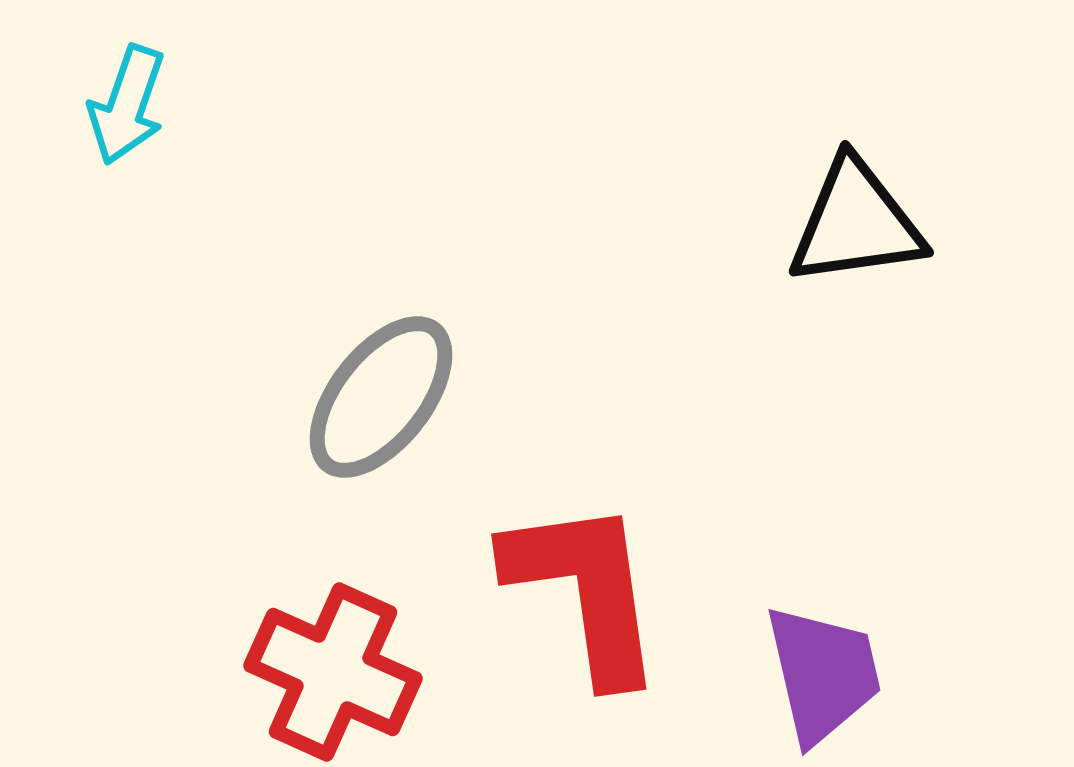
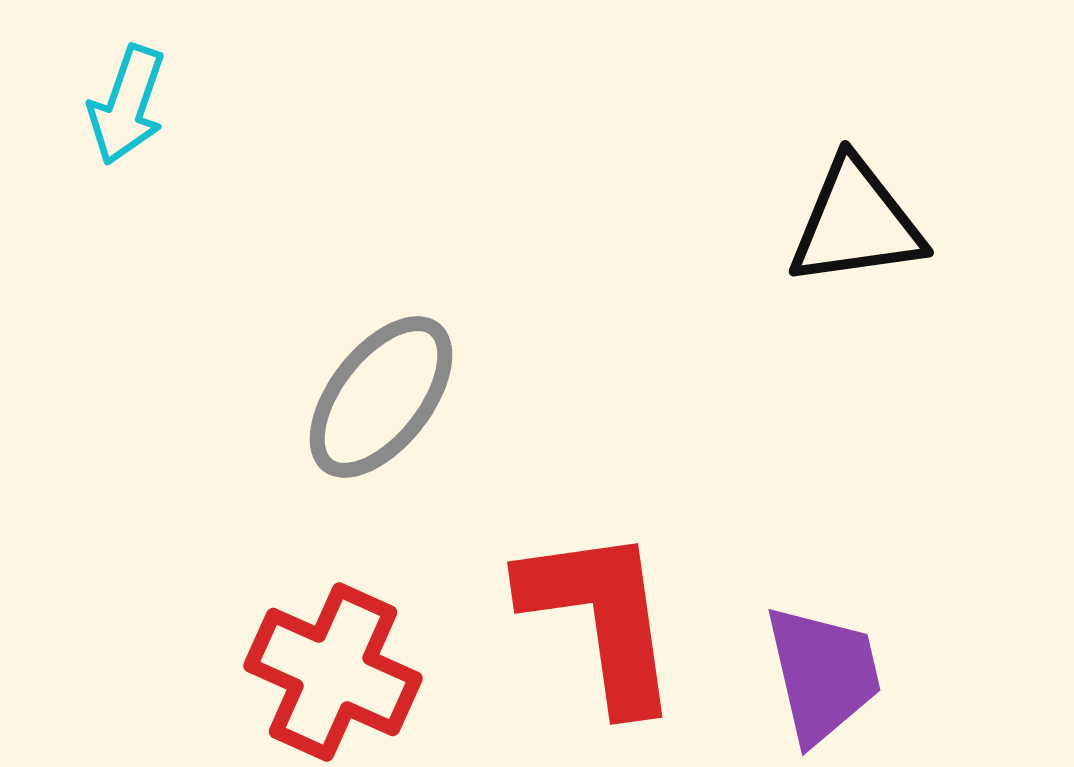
red L-shape: moved 16 px right, 28 px down
